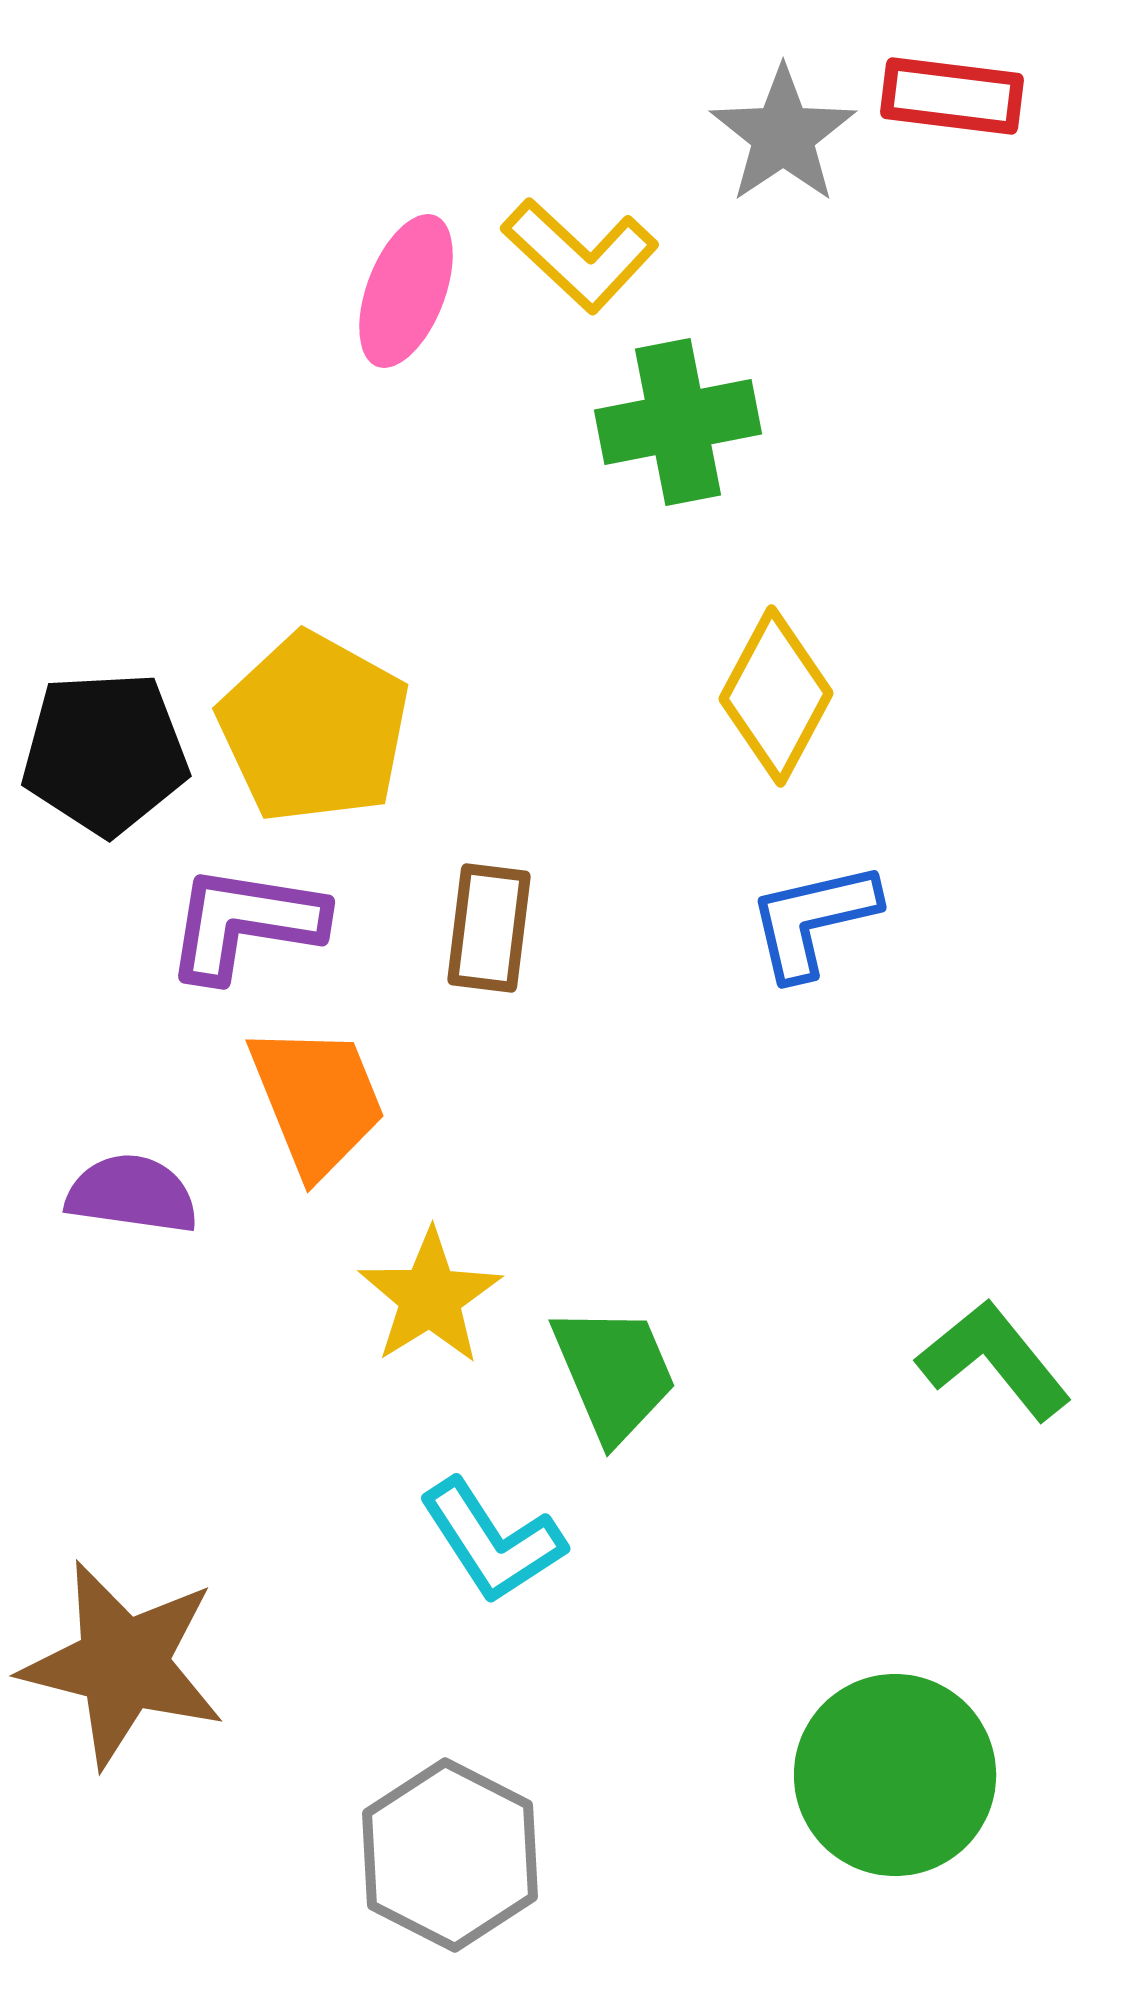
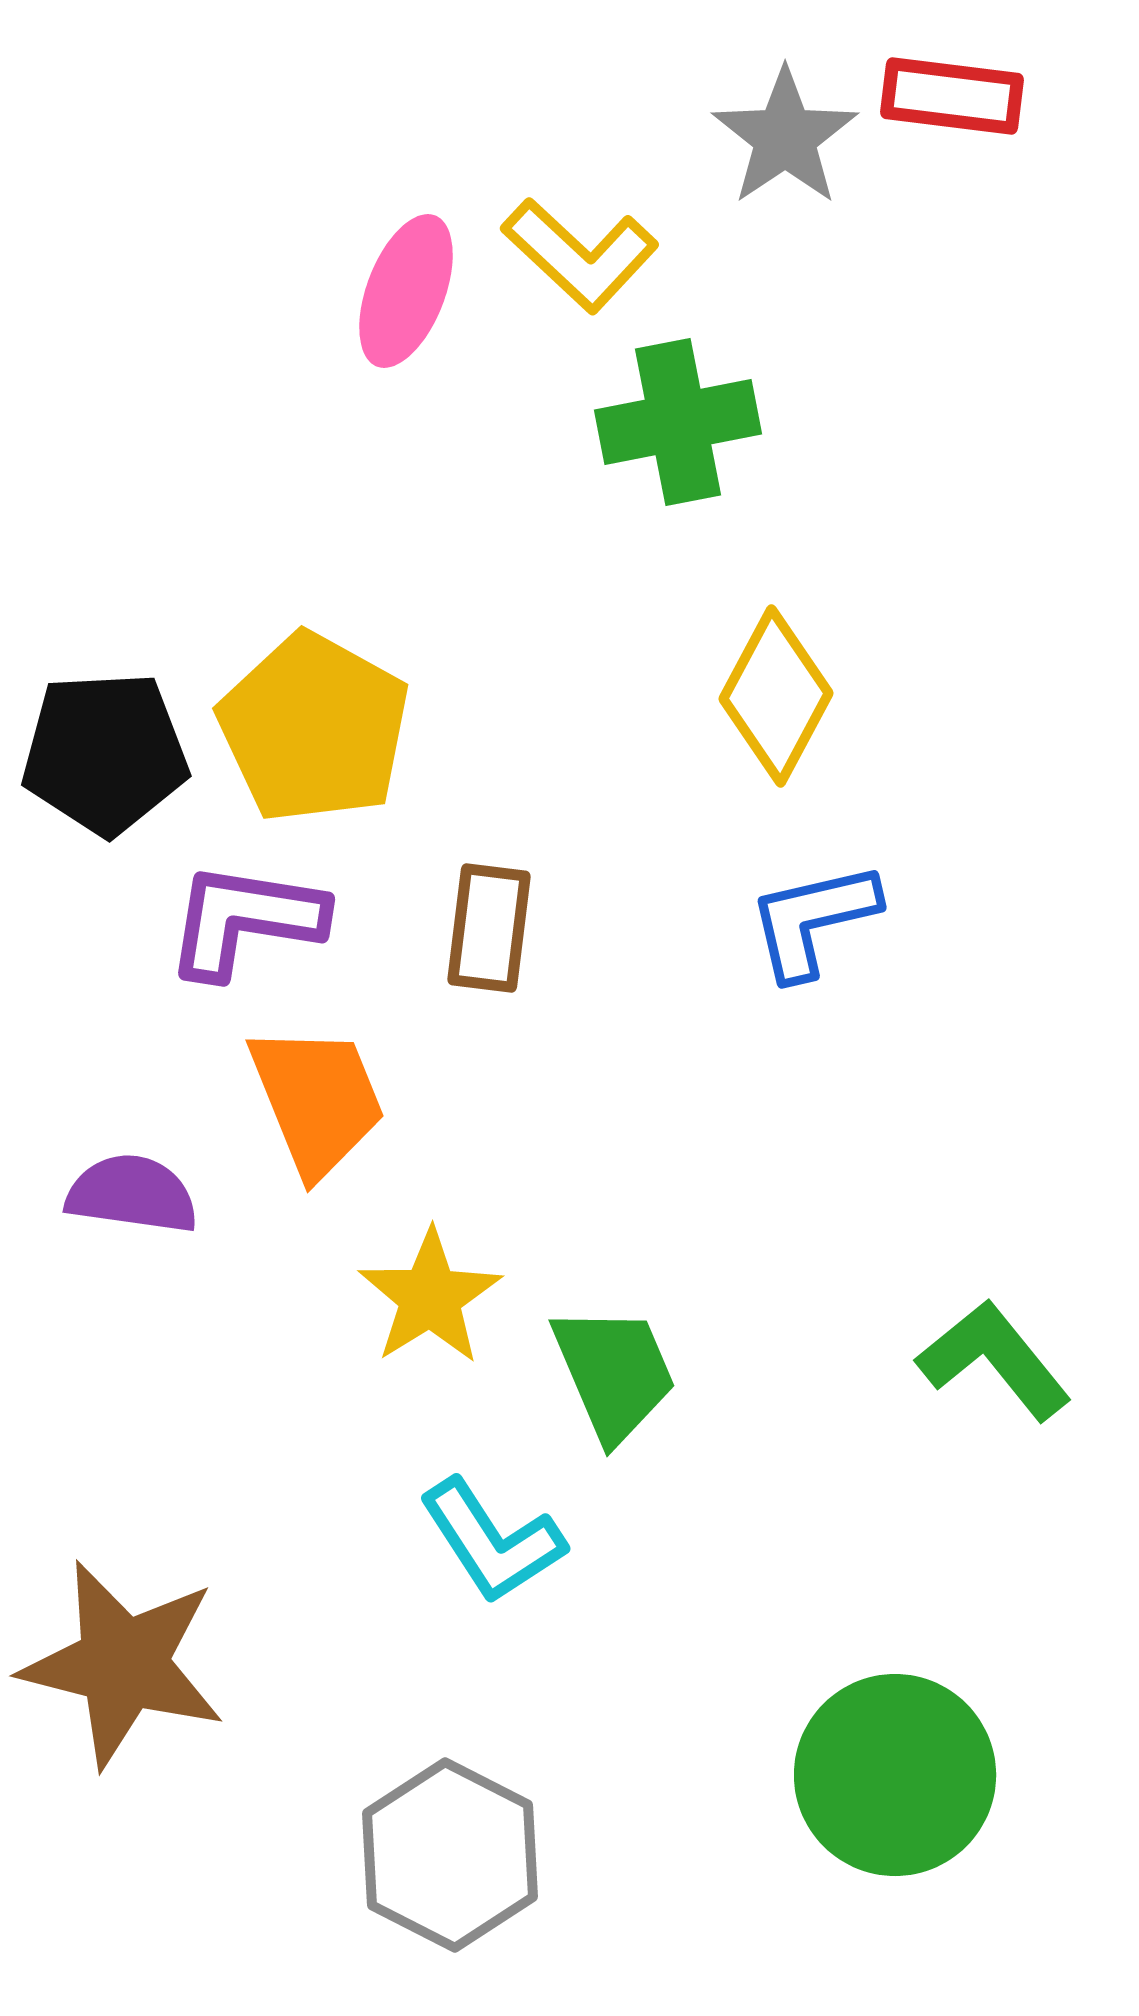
gray star: moved 2 px right, 2 px down
purple L-shape: moved 3 px up
